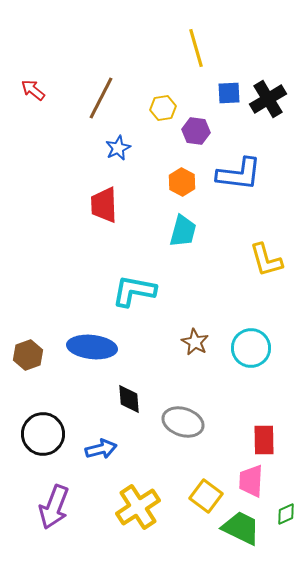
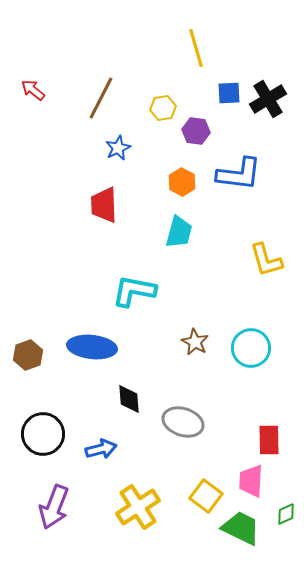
cyan trapezoid: moved 4 px left, 1 px down
red rectangle: moved 5 px right
